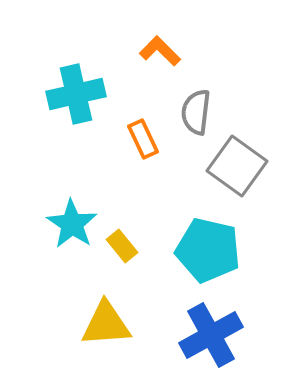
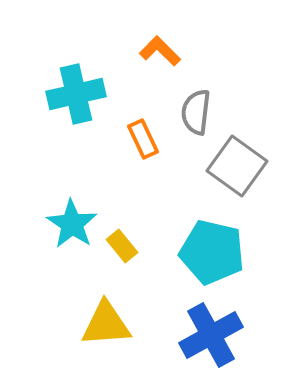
cyan pentagon: moved 4 px right, 2 px down
